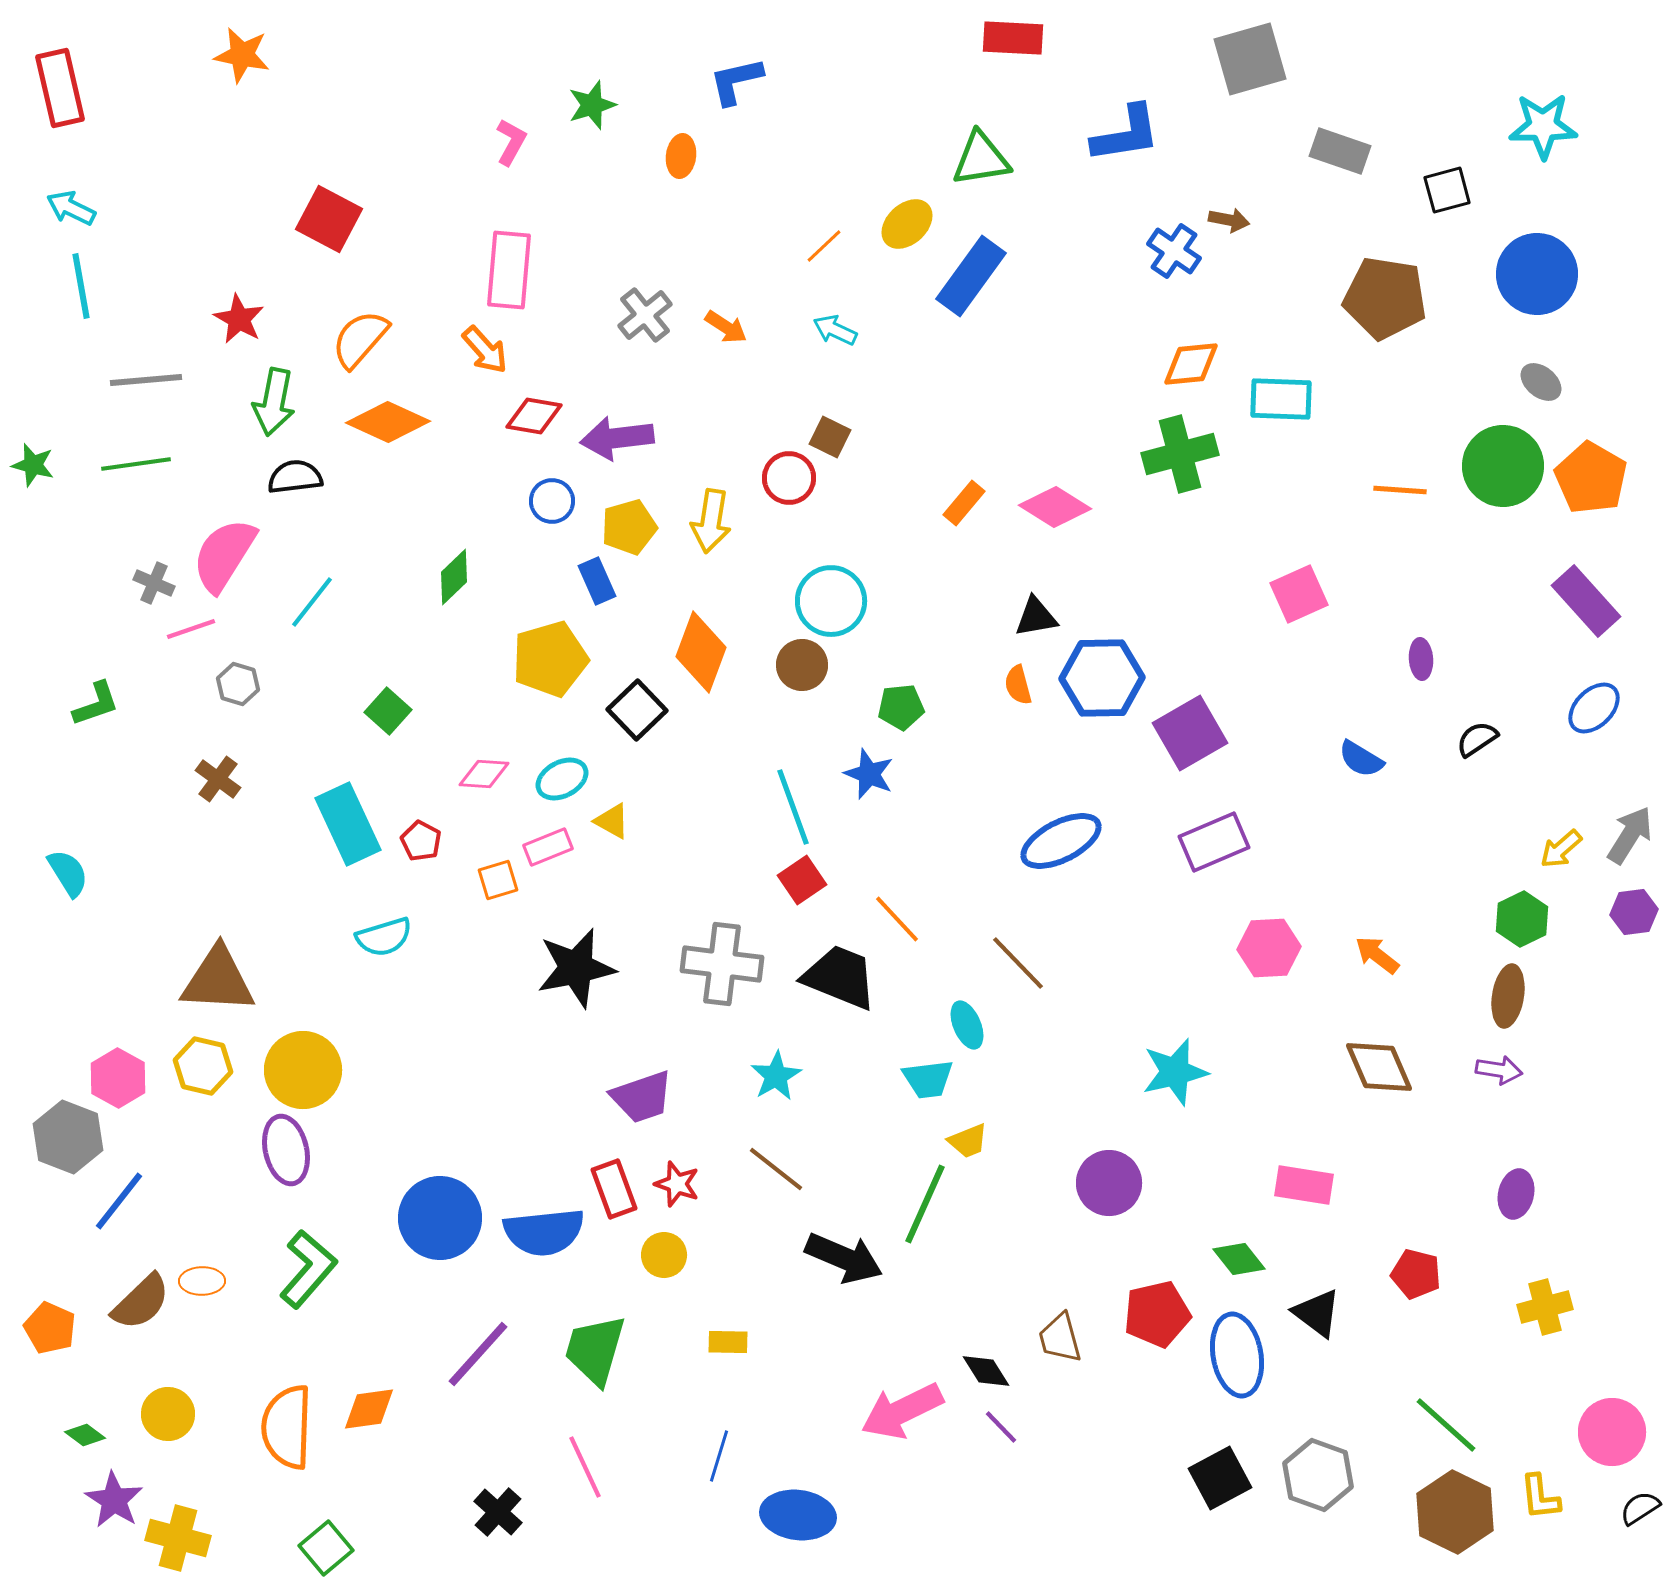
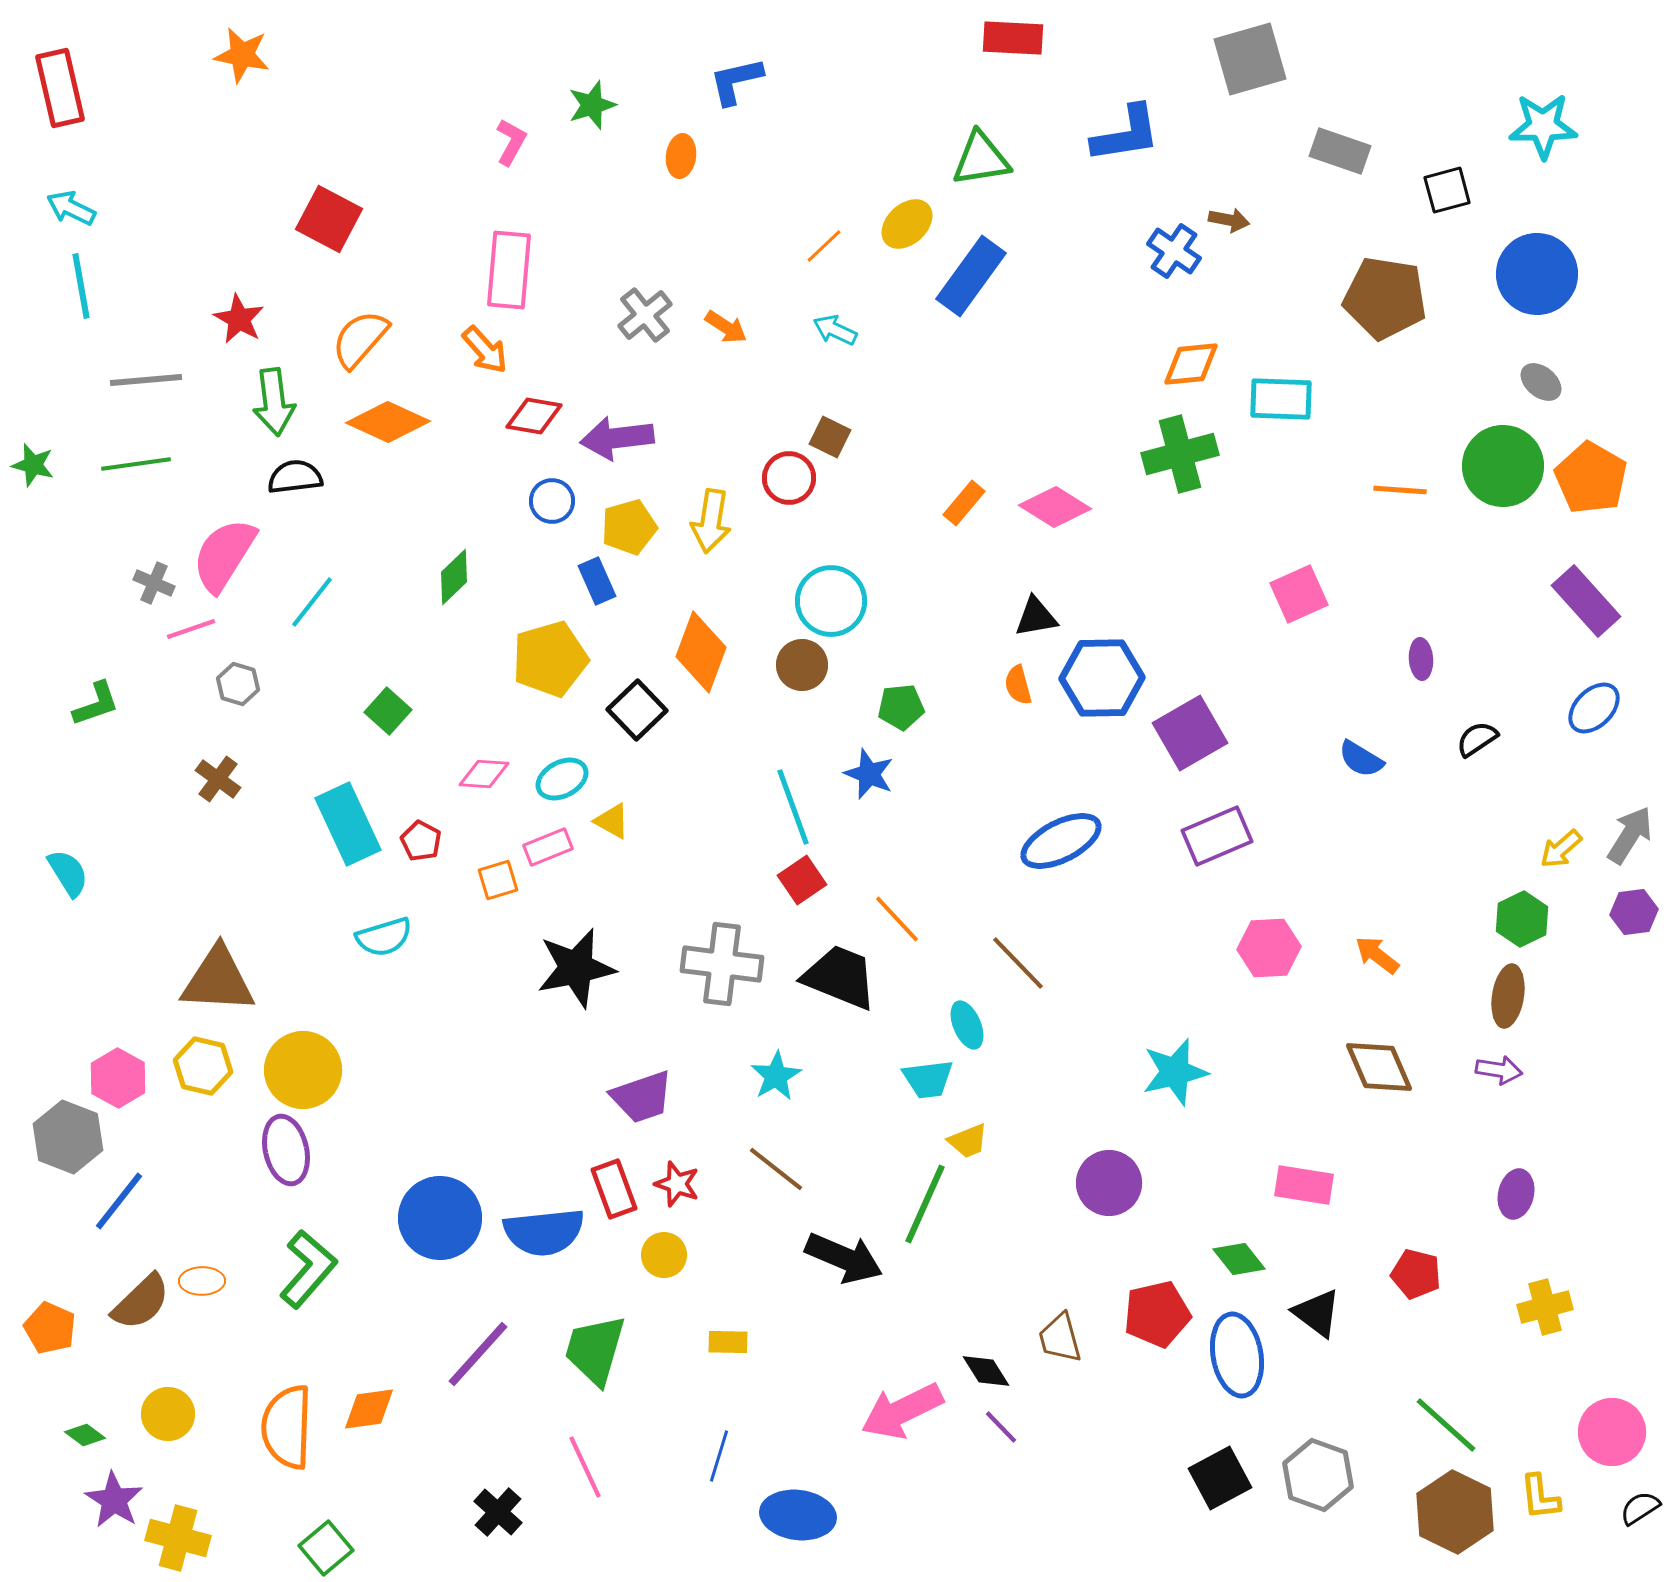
green arrow at (274, 402): rotated 18 degrees counterclockwise
purple rectangle at (1214, 842): moved 3 px right, 6 px up
